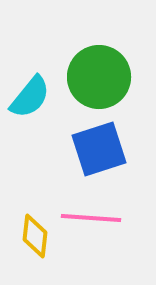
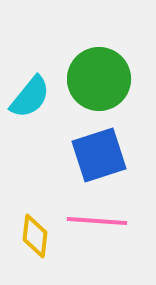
green circle: moved 2 px down
blue square: moved 6 px down
pink line: moved 6 px right, 3 px down
